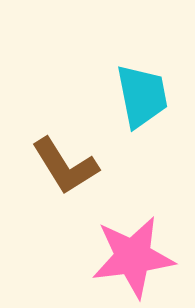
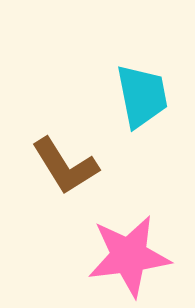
pink star: moved 4 px left, 1 px up
